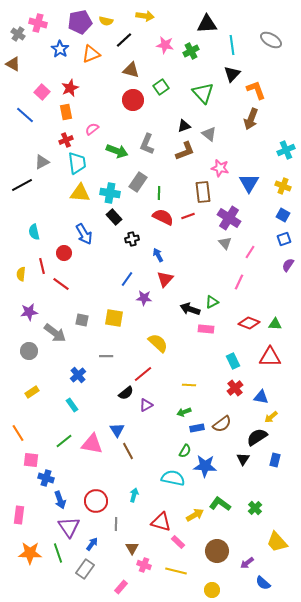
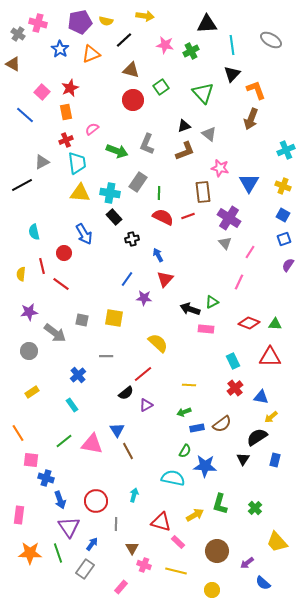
green L-shape at (220, 504): rotated 110 degrees counterclockwise
